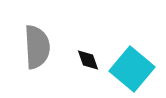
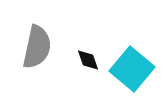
gray semicircle: rotated 15 degrees clockwise
